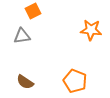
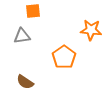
orange square: rotated 21 degrees clockwise
orange pentagon: moved 11 px left, 24 px up; rotated 15 degrees clockwise
